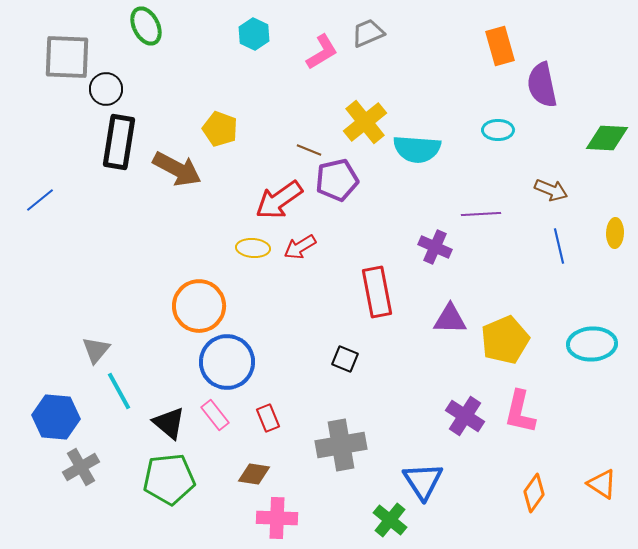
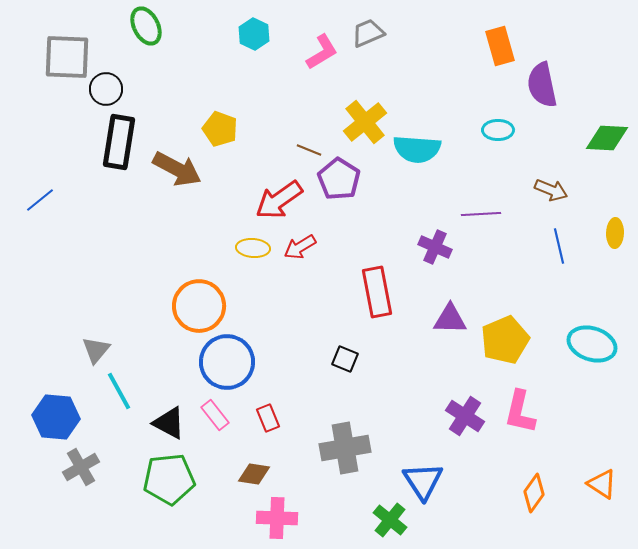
purple pentagon at (337, 180): moved 2 px right, 1 px up; rotated 27 degrees counterclockwise
cyan ellipse at (592, 344): rotated 21 degrees clockwise
black triangle at (169, 423): rotated 12 degrees counterclockwise
gray cross at (341, 445): moved 4 px right, 3 px down
